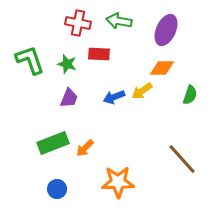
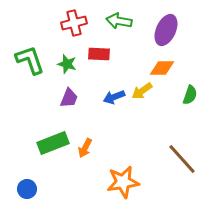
red cross: moved 4 px left; rotated 25 degrees counterclockwise
orange arrow: rotated 18 degrees counterclockwise
orange star: moved 5 px right; rotated 8 degrees counterclockwise
blue circle: moved 30 px left
